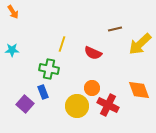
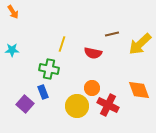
brown line: moved 3 px left, 5 px down
red semicircle: rotated 12 degrees counterclockwise
